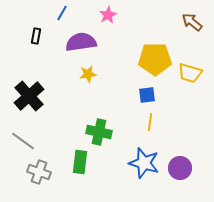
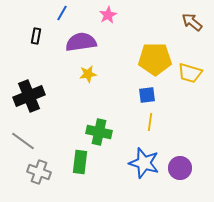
black cross: rotated 20 degrees clockwise
